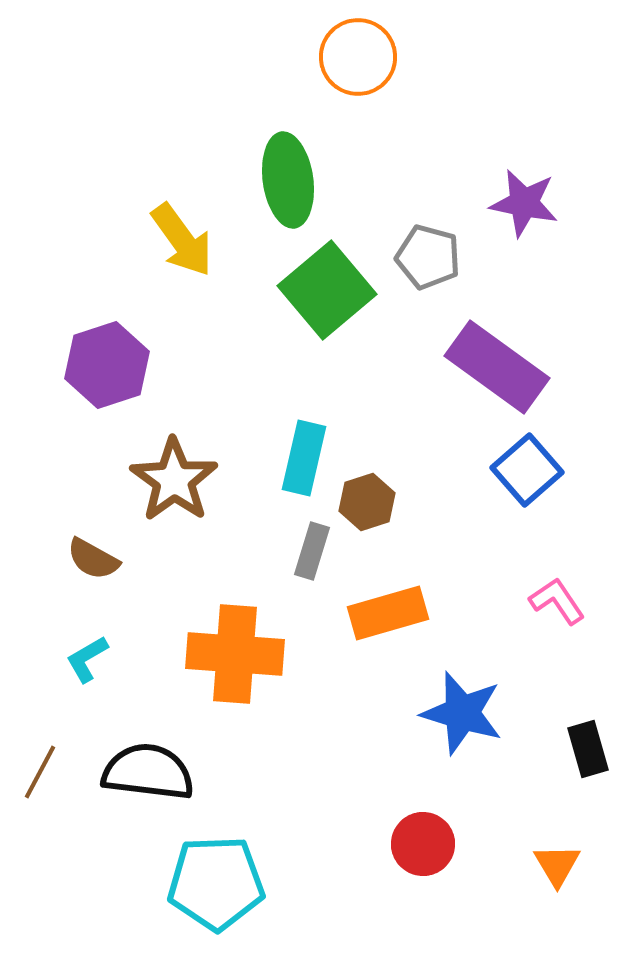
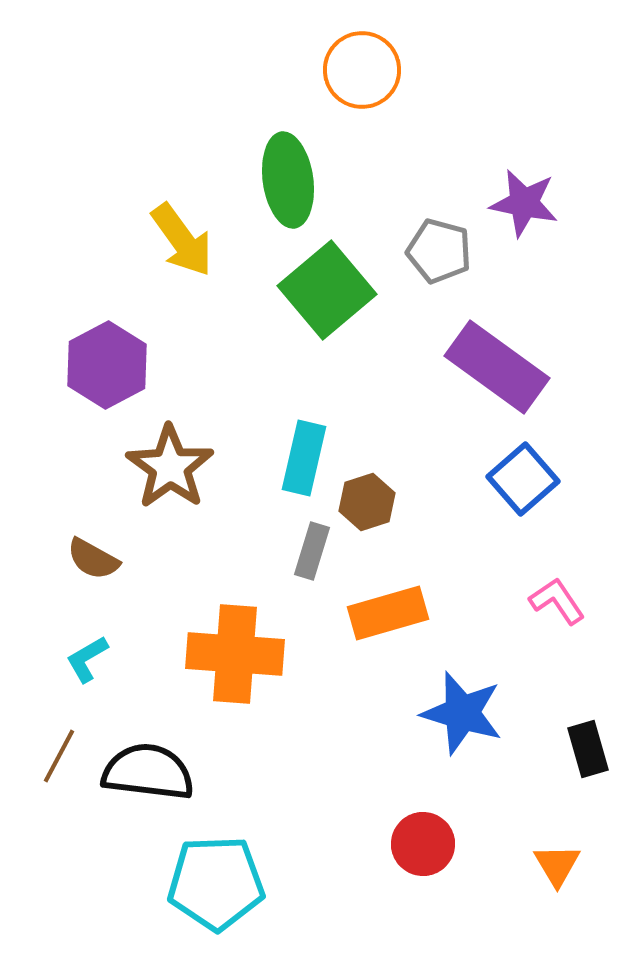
orange circle: moved 4 px right, 13 px down
gray pentagon: moved 11 px right, 6 px up
purple hexagon: rotated 10 degrees counterclockwise
blue square: moved 4 px left, 9 px down
brown star: moved 4 px left, 13 px up
brown line: moved 19 px right, 16 px up
